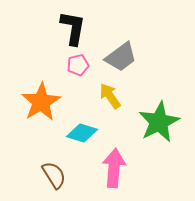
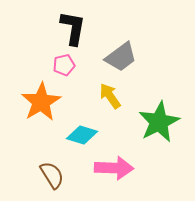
pink pentagon: moved 14 px left
cyan diamond: moved 2 px down
pink arrow: rotated 87 degrees clockwise
brown semicircle: moved 2 px left
